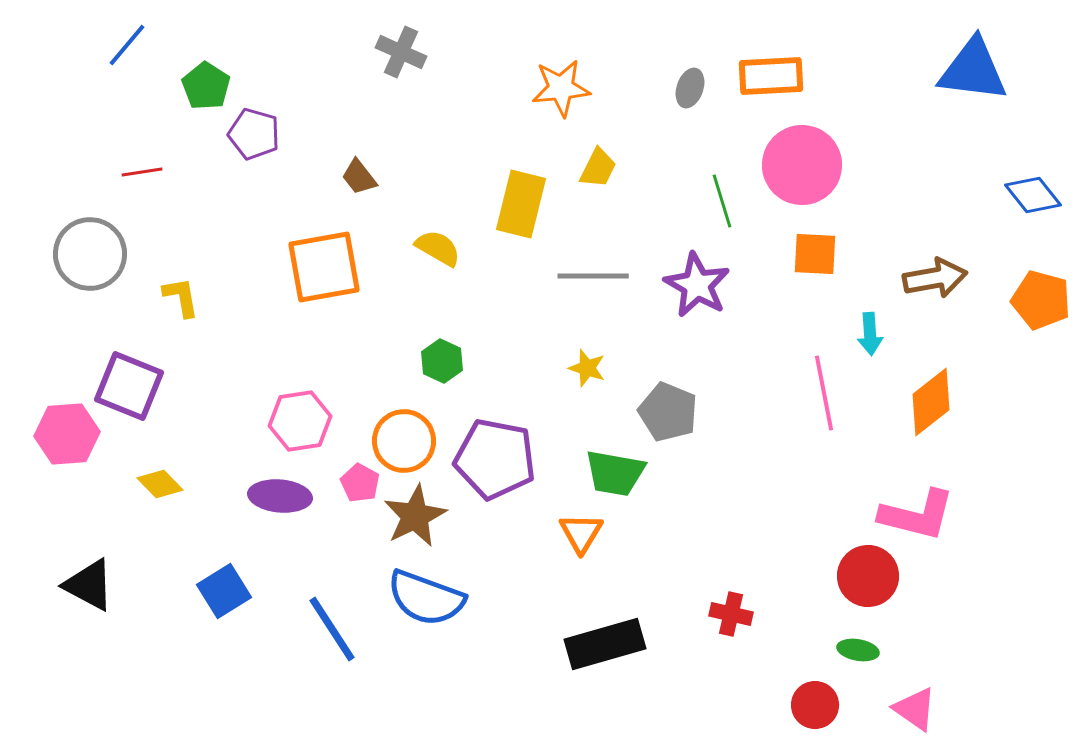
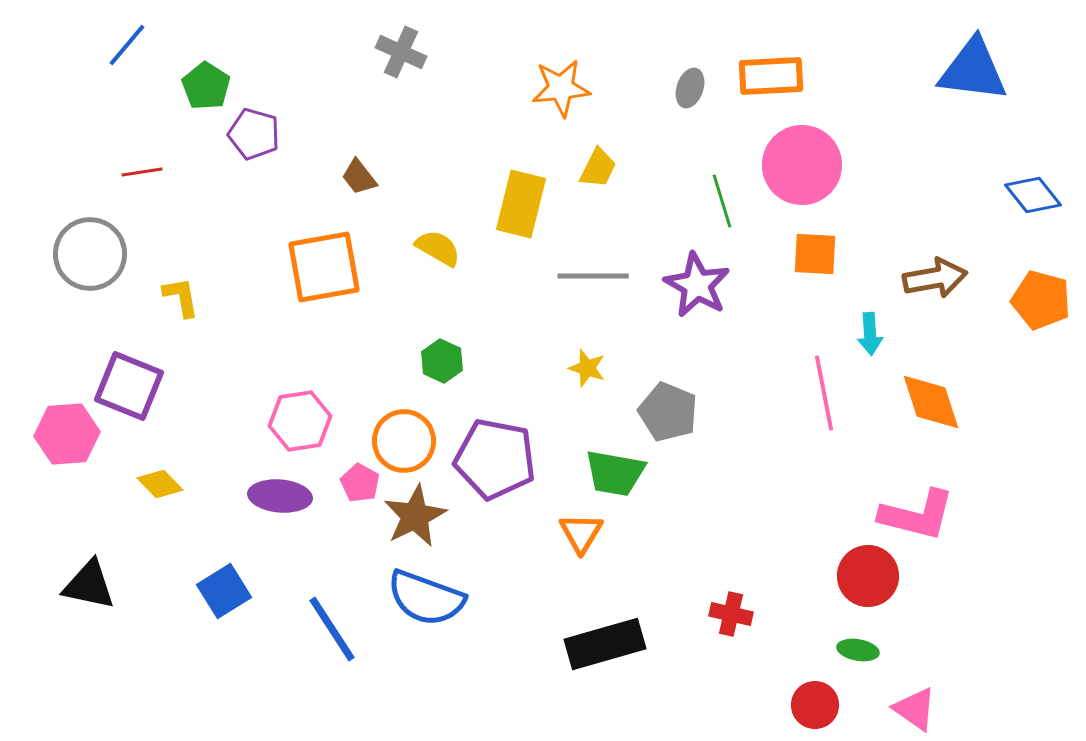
orange diamond at (931, 402): rotated 70 degrees counterclockwise
black triangle at (89, 585): rotated 16 degrees counterclockwise
